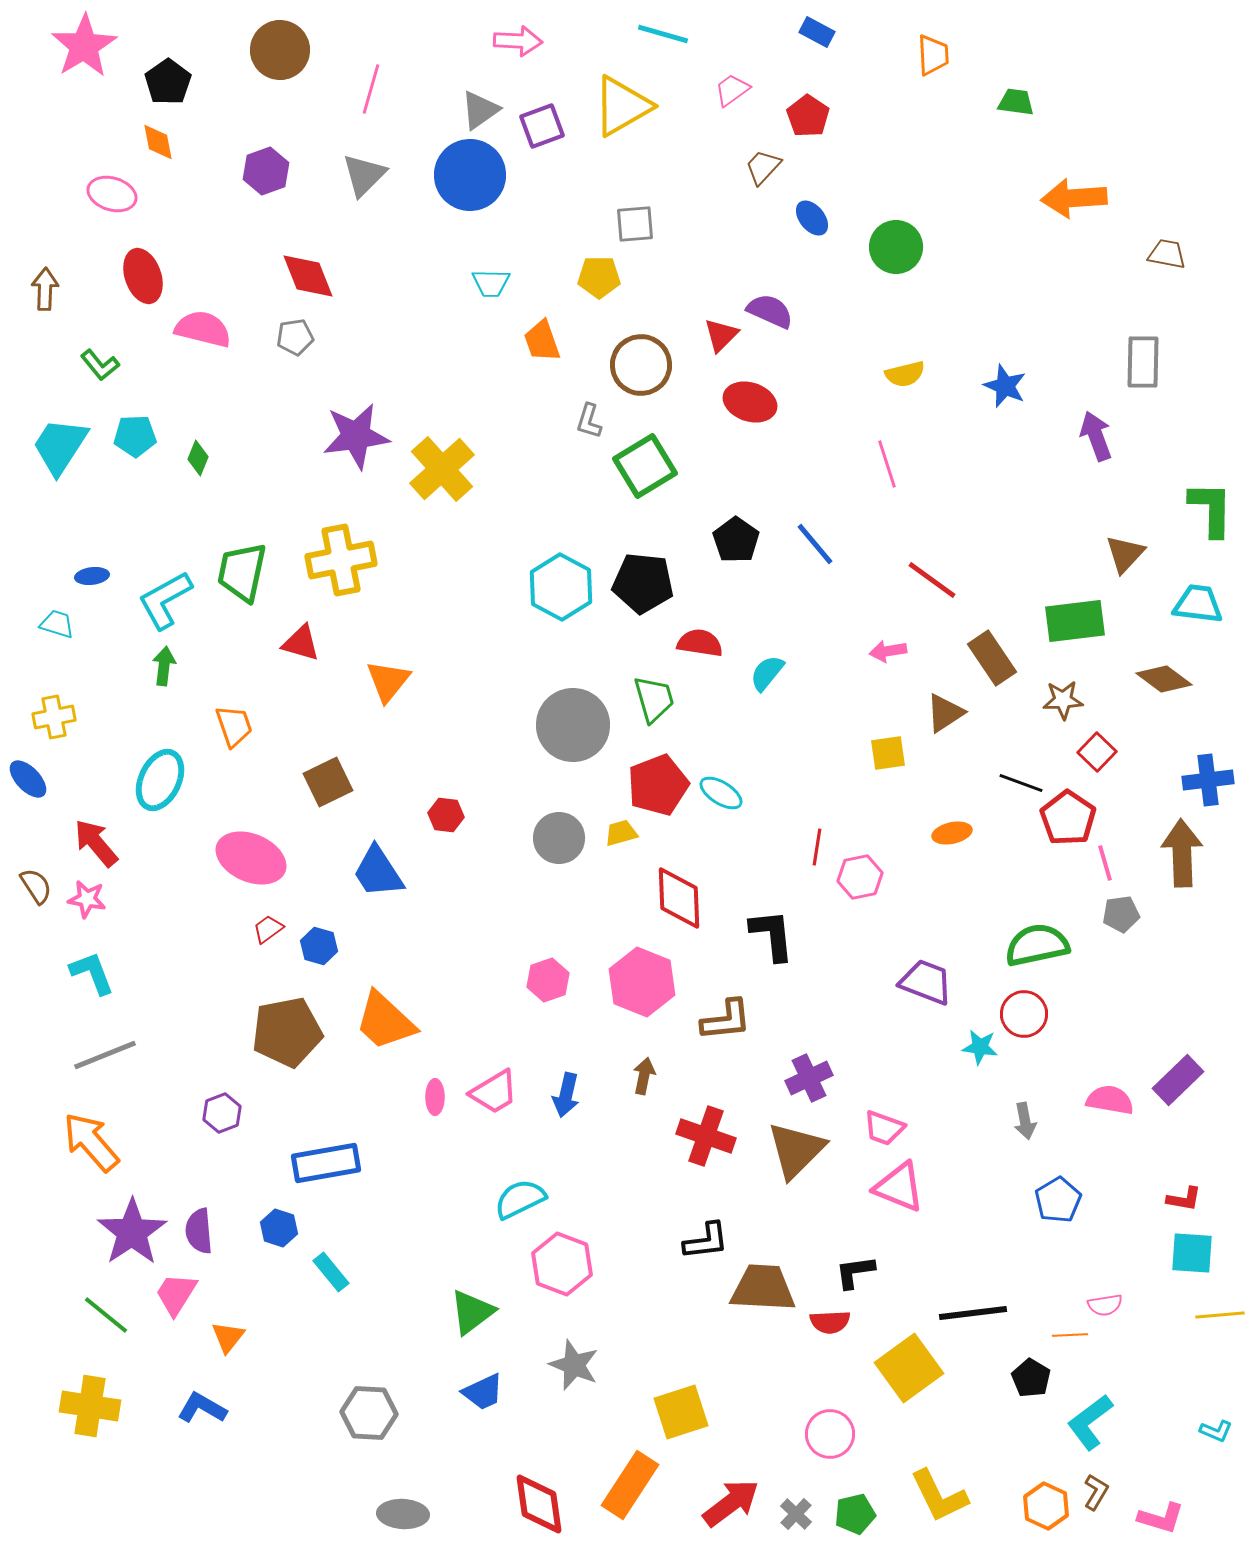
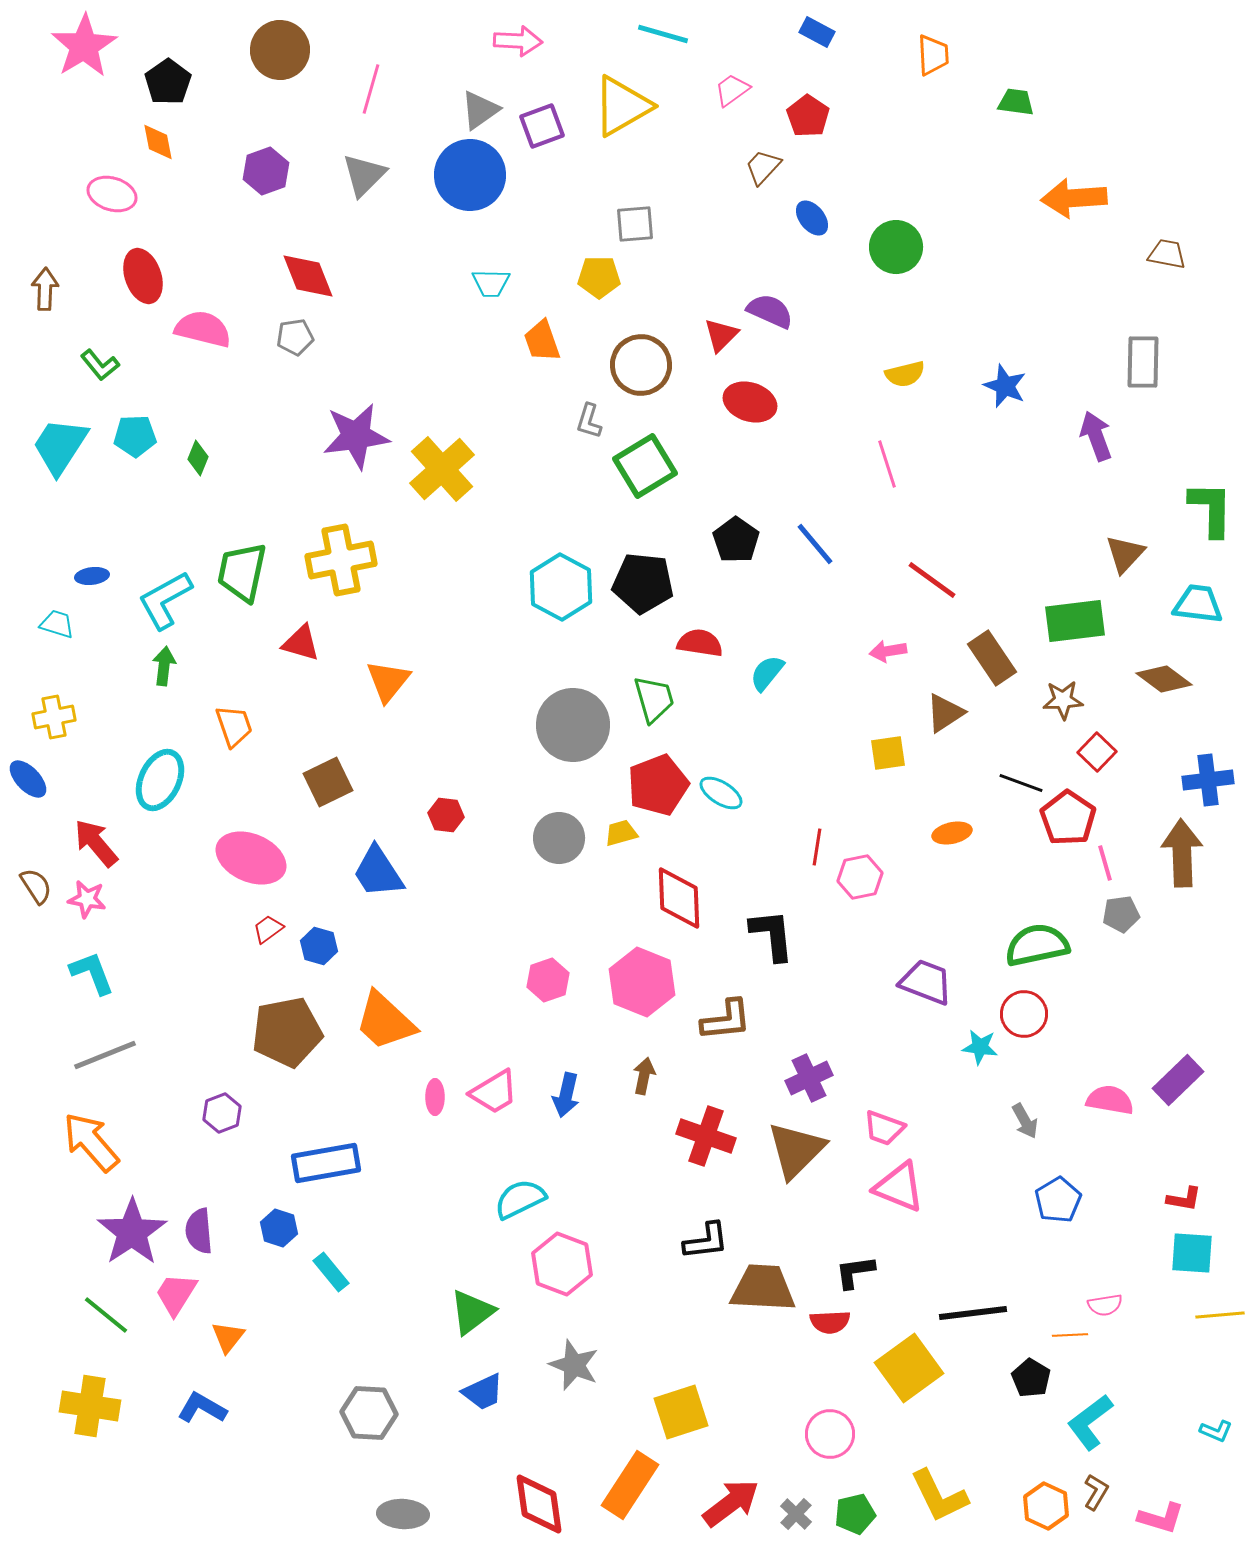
gray arrow at (1025, 1121): rotated 18 degrees counterclockwise
